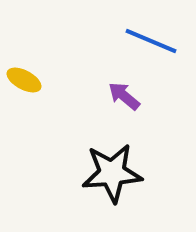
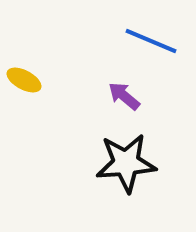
black star: moved 14 px right, 10 px up
